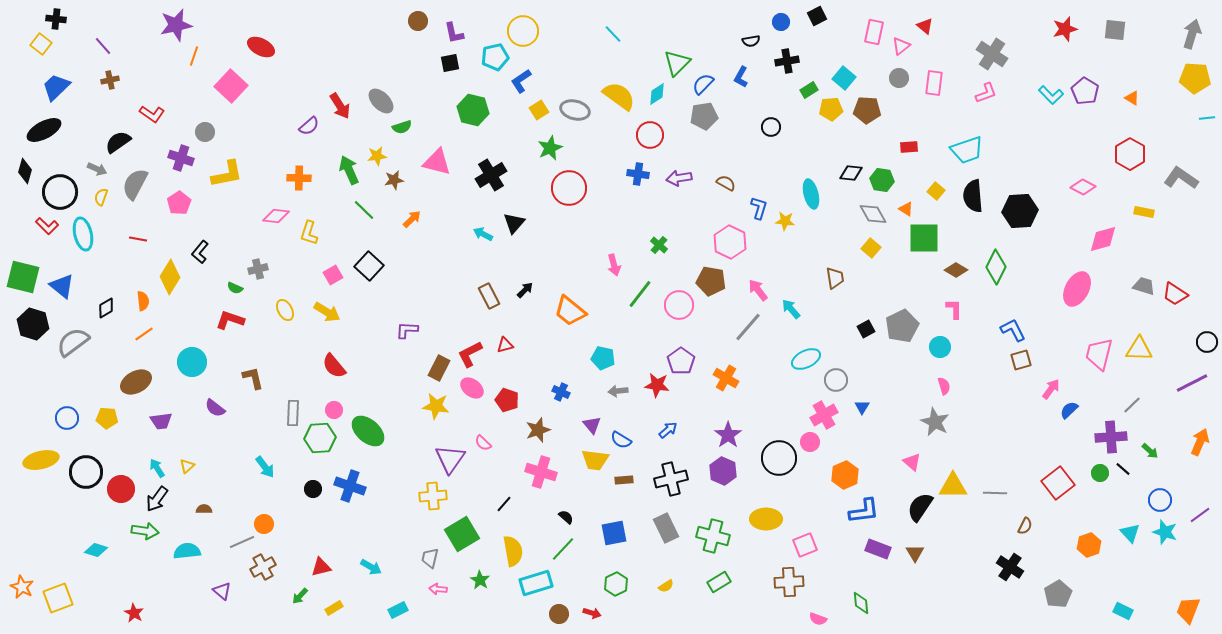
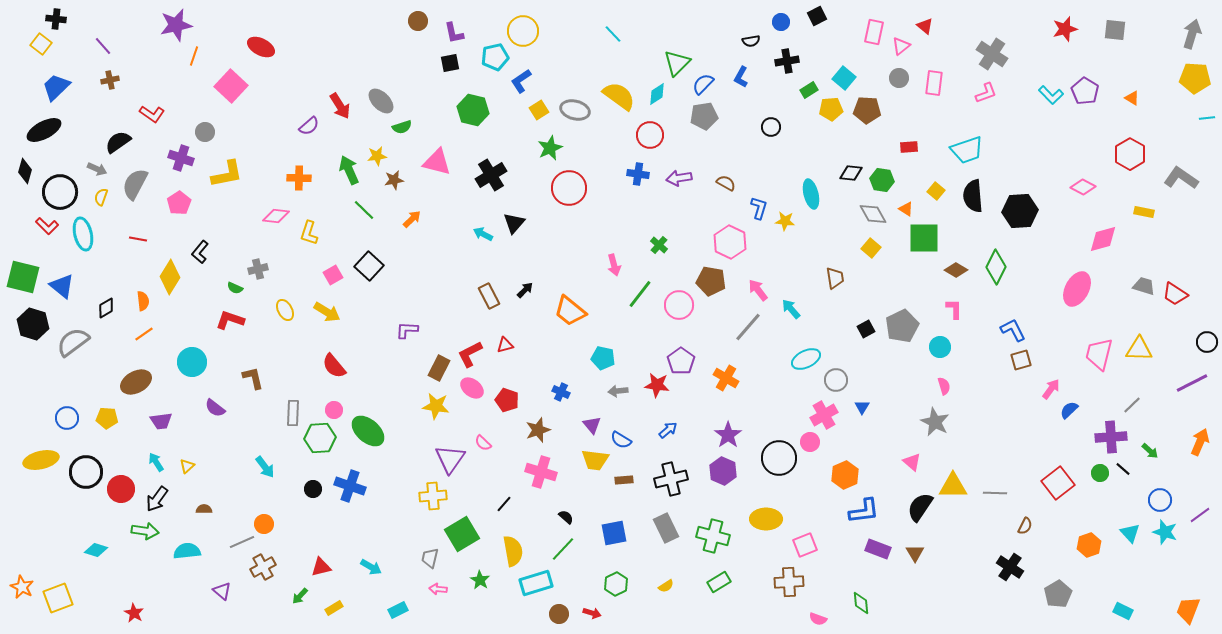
cyan arrow at (157, 468): moved 1 px left, 6 px up
